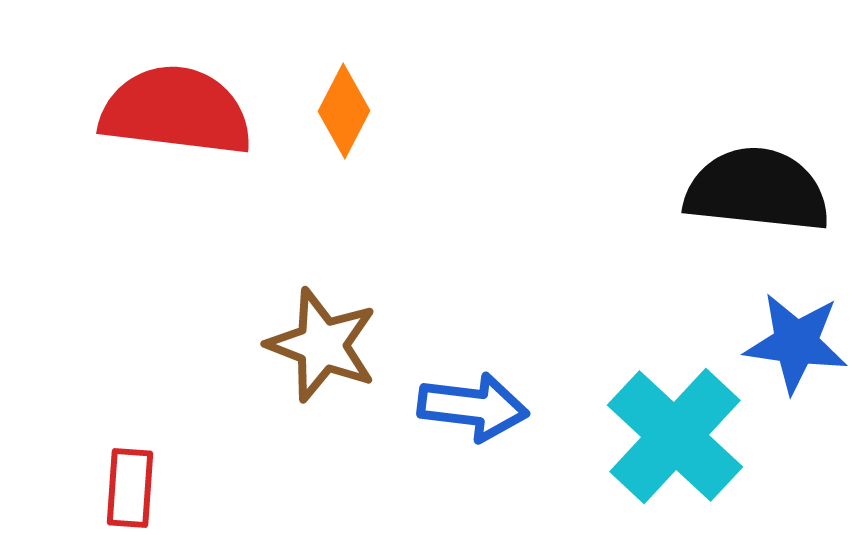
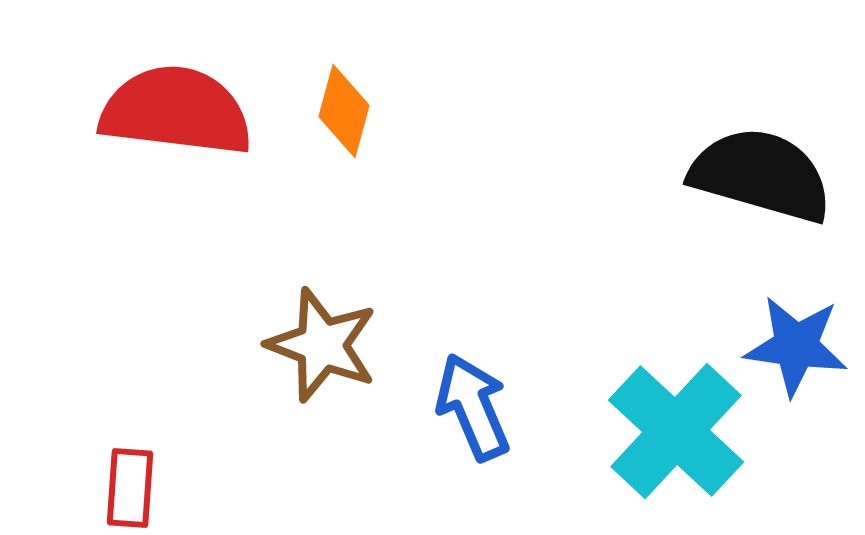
orange diamond: rotated 12 degrees counterclockwise
black semicircle: moved 4 px right, 15 px up; rotated 10 degrees clockwise
blue star: moved 3 px down
blue arrow: rotated 120 degrees counterclockwise
cyan cross: moved 1 px right, 5 px up
